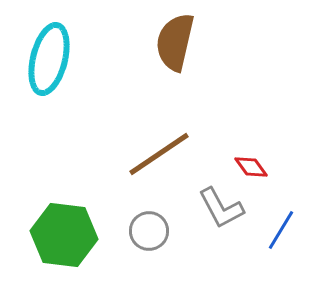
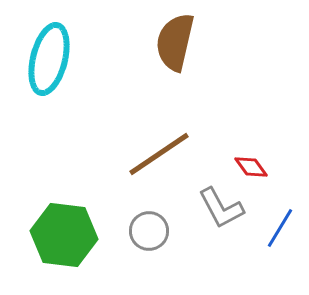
blue line: moved 1 px left, 2 px up
